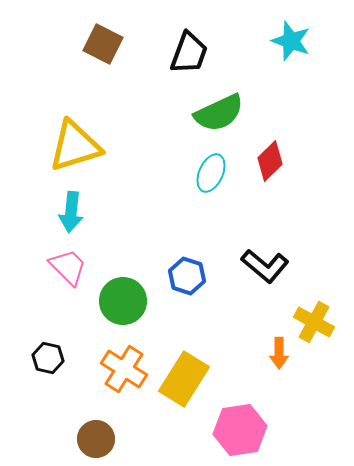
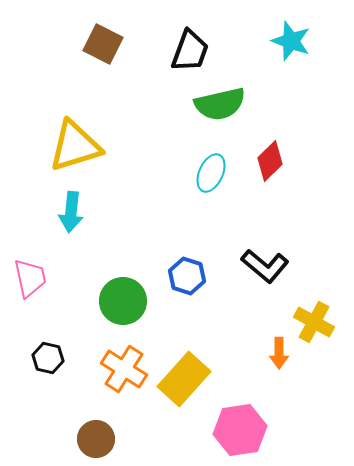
black trapezoid: moved 1 px right, 2 px up
green semicircle: moved 1 px right, 9 px up; rotated 12 degrees clockwise
pink trapezoid: moved 38 px left, 11 px down; rotated 33 degrees clockwise
yellow rectangle: rotated 10 degrees clockwise
